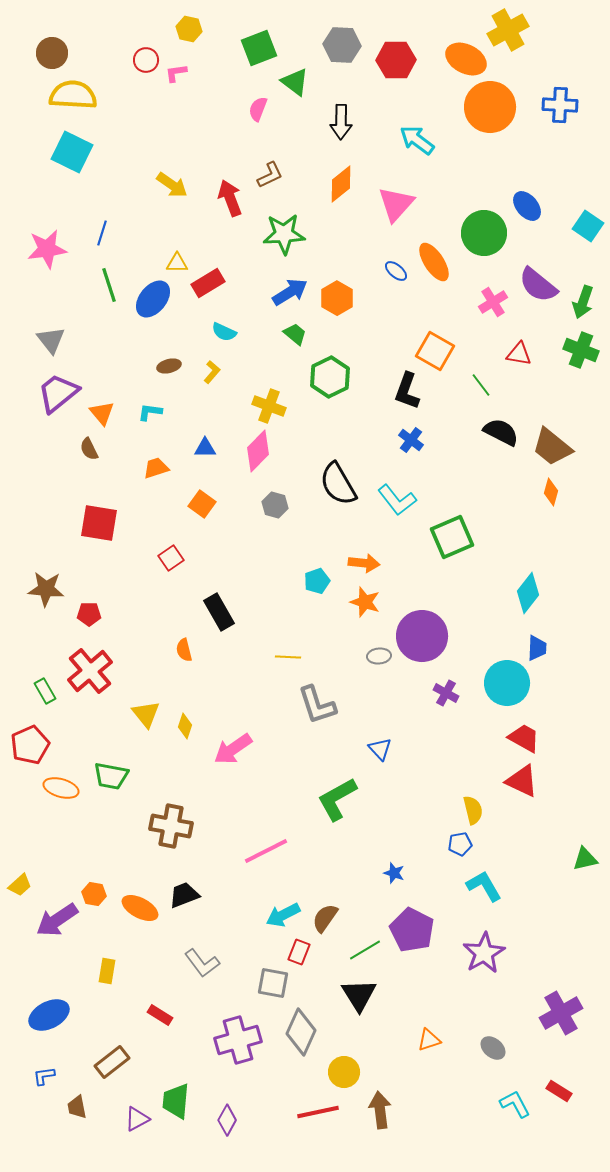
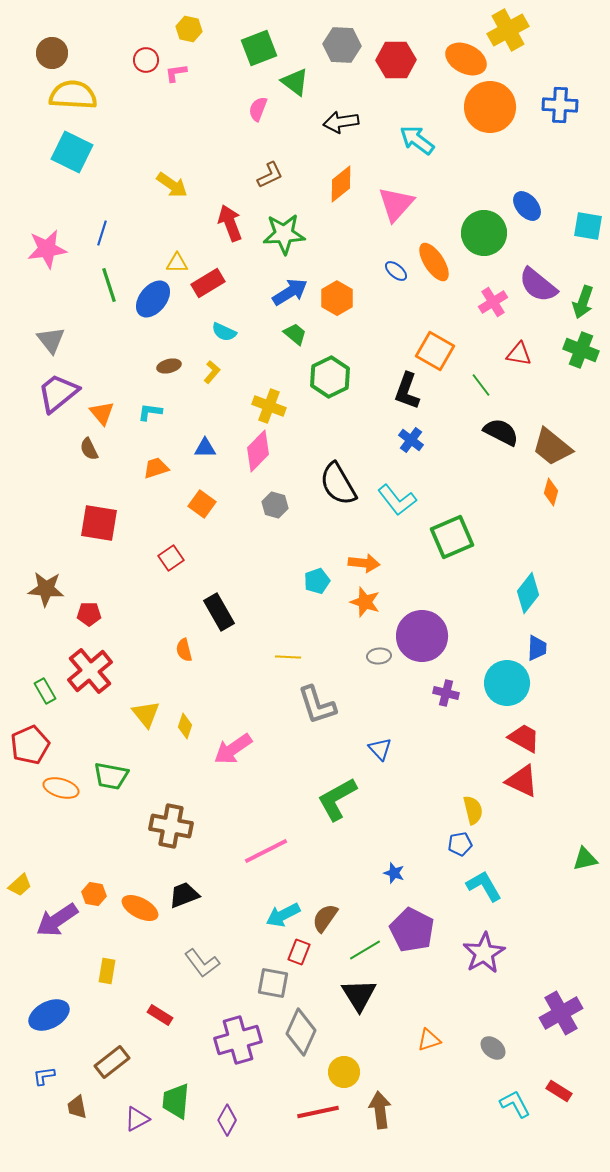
black arrow at (341, 122): rotated 80 degrees clockwise
red arrow at (230, 198): moved 25 px down
cyan square at (588, 226): rotated 24 degrees counterclockwise
purple cross at (446, 693): rotated 15 degrees counterclockwise
